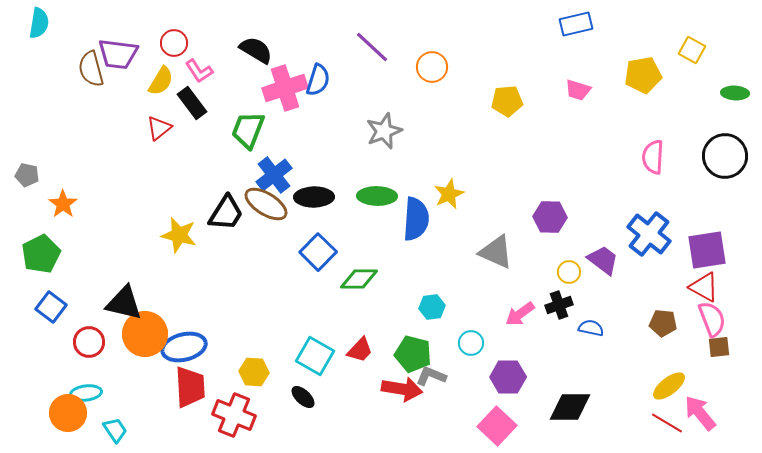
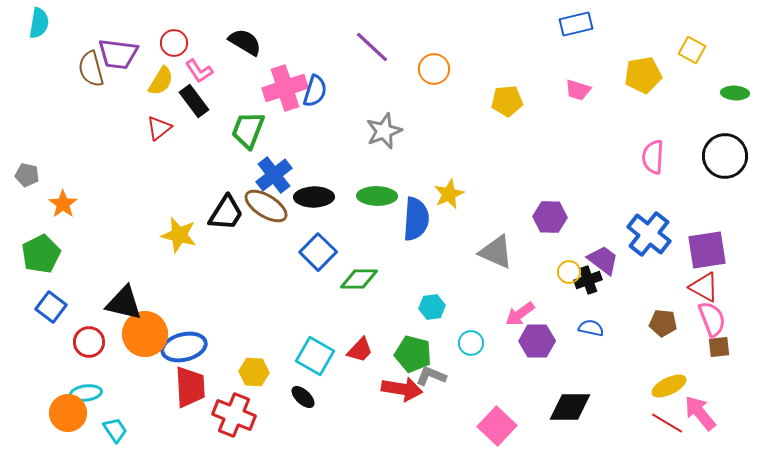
black semicircle at (256, 50): moved 11 px left, 8 px up
orange circle at (432, 67): moved 2 px right, 2 px down
blue semicircle at (318, 80): moved 3 px left, 11 px down
black rectangle at (192, 103): moved 2 px right, 2 px up
brown ellipse at (266, 204): moved 2 px down
black cross at (559, 305): moved 29 px right, 25 px up
purple hexagon at (508, 377): moved 29 px right, 36 px up
yellow ellipse at (669, 386): rotated 12 degrees clockwise
